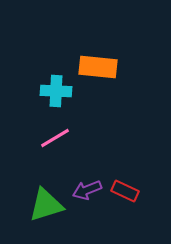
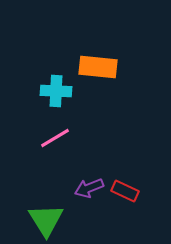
purple arrow: moved 2 px right, 2 px up
green triangle: moved 15 px down; rotated 45 degrees counterclockwise
